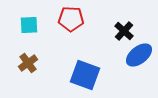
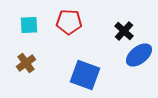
red pentagon: moved 2 px left, 3 px down
brown cross: moved 2 px left
